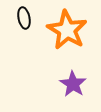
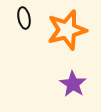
orange star: rotated 27 degrees clockwise
